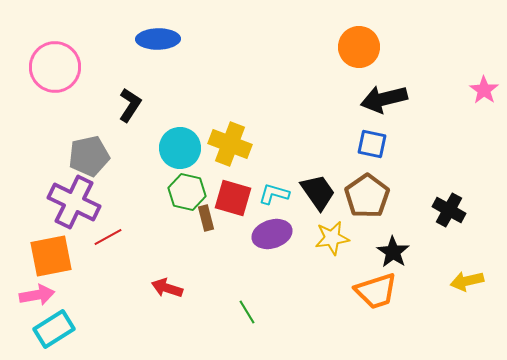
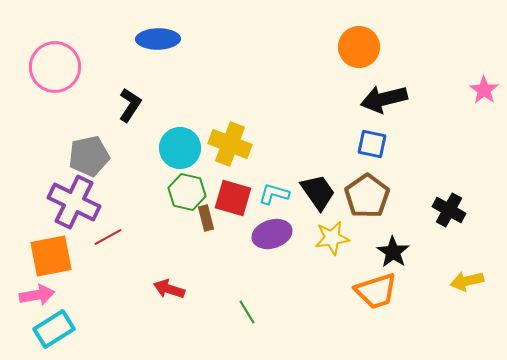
red arrow: moved 2 px right, 1 px down
